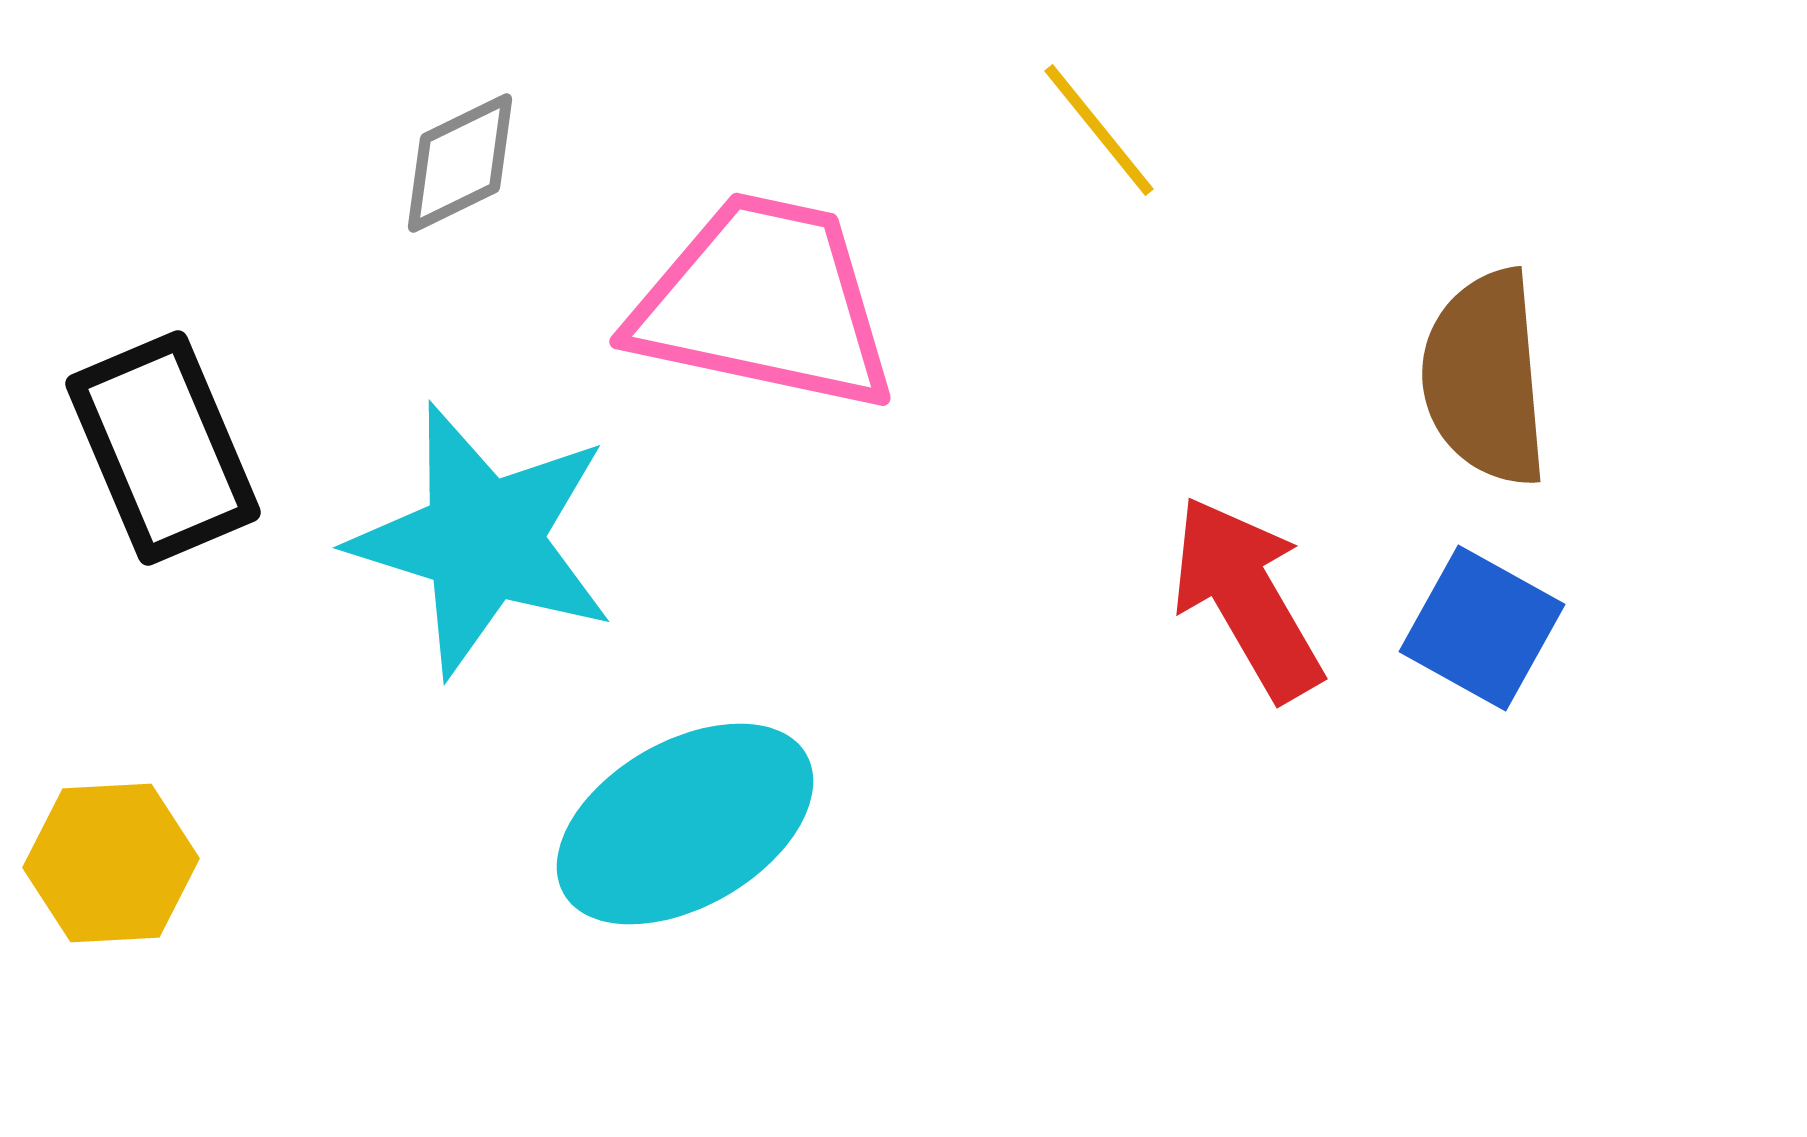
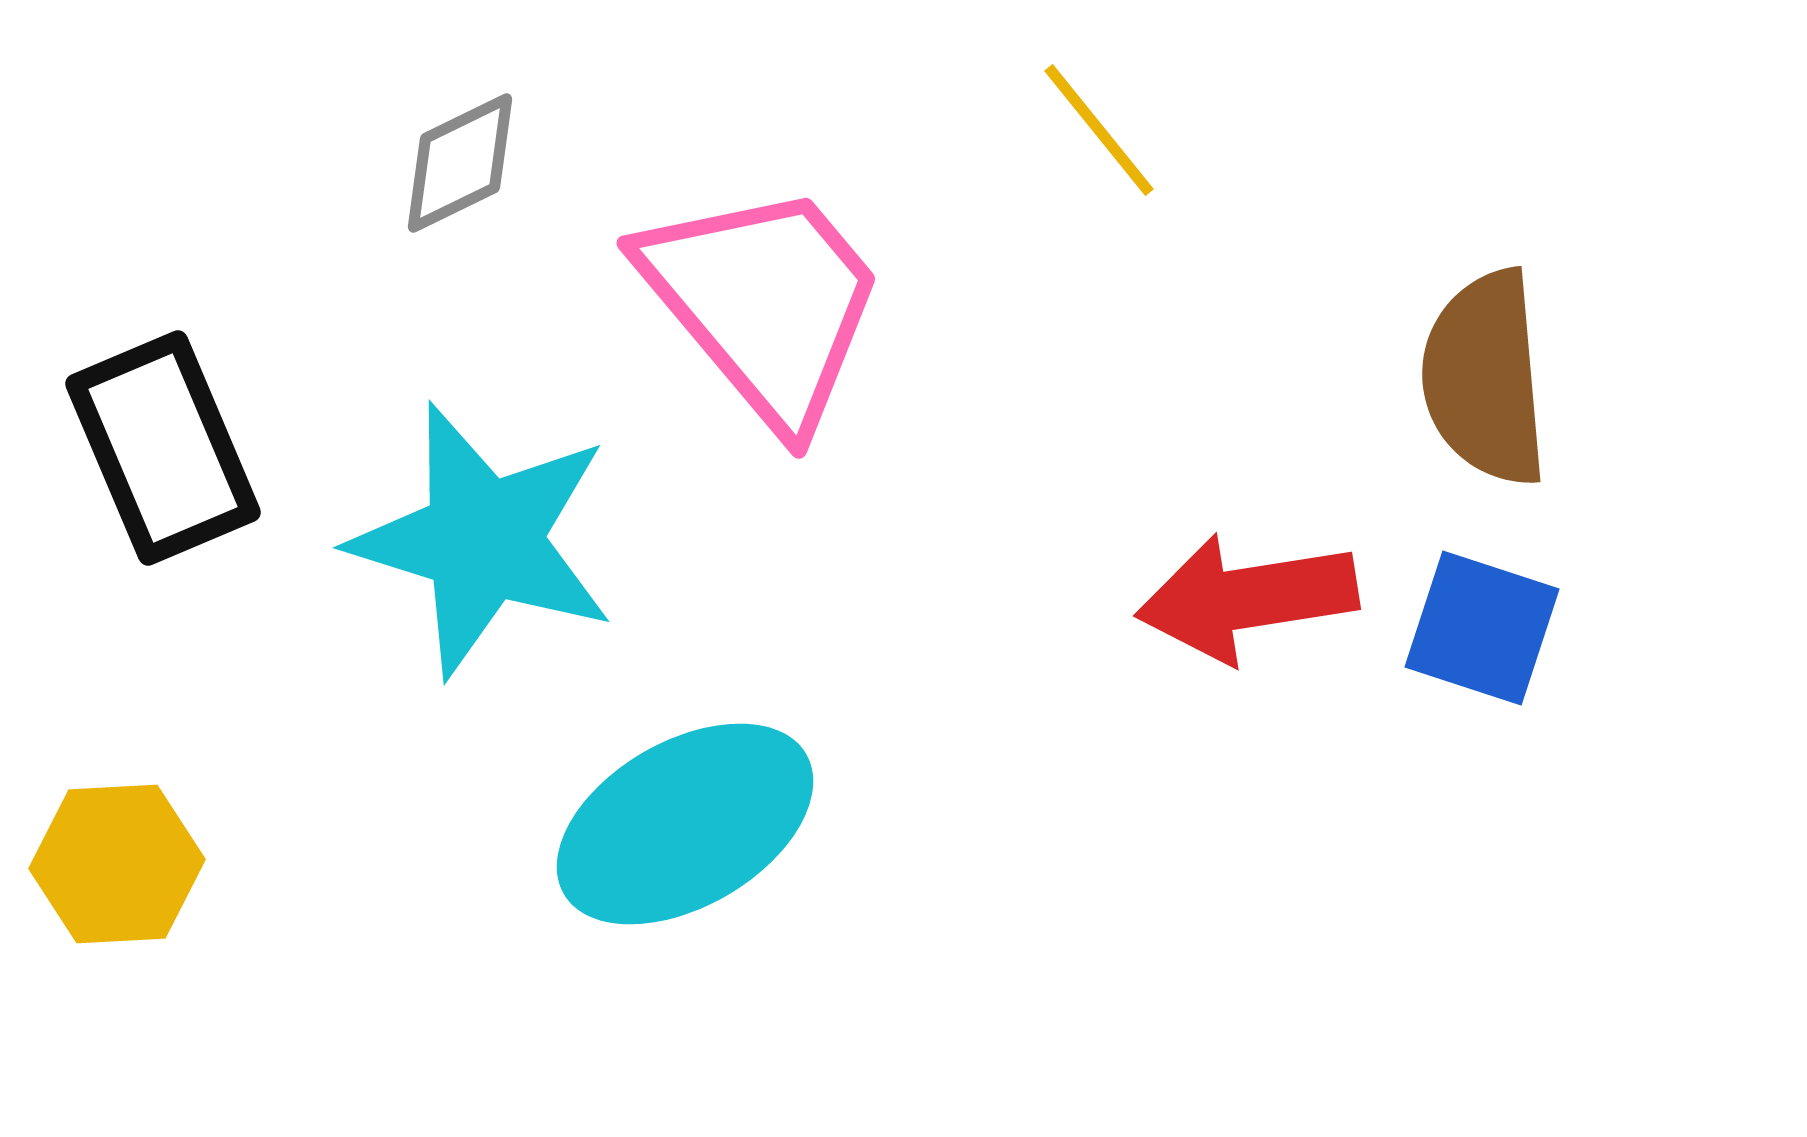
pink trapezoid: rotated 38 degrees clockwise
red arrow: rotated 69 degrees counterclockwise
blue square: rotated 11 degrees counterclockwise
yellow hexagon: moved 6 px right, 1 px down
